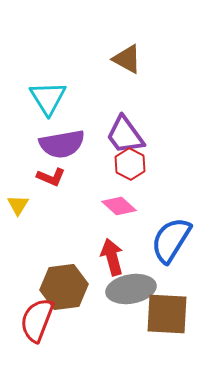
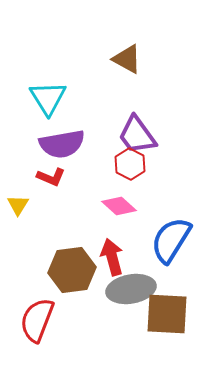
purple trapezoid: moved 12 px right
brown hexagon: moved 8 px right, 17 px up
